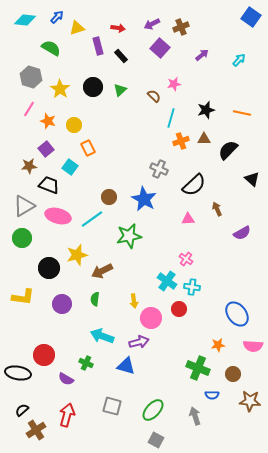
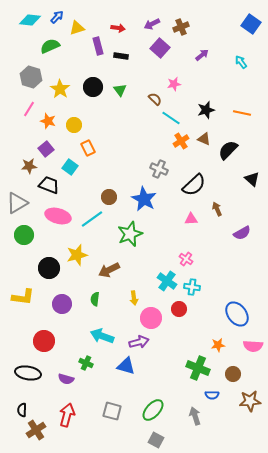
blue square at (251, 17): moved 7 px down
cyan diamond at (25, 20): moved 5 px right
green semicircle at (51, 48): moved 1 px left, 2 px up; rotated 54 degrees counterclockwise
black rectangle at (121, 56): rotated 40 degrees counterclockwise
cyan arrow at (239, 60): moved 2 px right, 2 px down; rotated 80 degrees counterclockwise
green triangle at (120, 90): rotated 24 degrees counterclockwise
brown semicircle at (154, 96): moved 1 px right, 3 px down
cyan line at (171, 118): rotated 72 degrees counterclockwise
brown triangle at (204, 139): rotated 24 degrees clockwise
orange cross at (181, 141): rotated 14 degrees counterclockwise
gray triangle at (24, 206): moved 7 px left, 3 px up
pink triangle at (188, 219): moved 3 px right
green star at (129, 236): moved 1 px right, 2 px up; rotated 10 degrees counterclockwise
green circle at (22, 238): moved 2 px right, 3 px up
brown arrow at (102, 271): moved 7 px right, 1 px up
yellow arrow at (134, 301): moved 3 px up
red circle at (44, 355): moved 14 px up
black ellipse at (18, 373): moved 10 px right
purple semicircle at (66, 379): rotated 14 degrees counterclockwise
brown star at (250, 401): rotated 10 degrees counterclockwise
gray square at (112, 406): moved 5 px down
black semicircle at (22, 410): rotated 48 degrees counterclockwise
